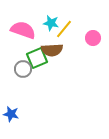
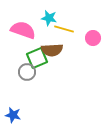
cyan star: moved 2 px left, 5 px up
yellow line: rotated 66 degrees clockwise
gray circle: moved 4 px right, 3 px down
blue star: moved 2 px right, 1 px down
